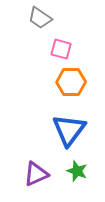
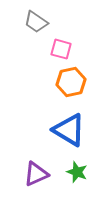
gray trapezoid: moved 4 px left, 4 px down
orange hexagon: rotated 12 degrees counterclockwise
blue triangle: rotated 36 degrees counterclockwise
green star: moved 1 px down
